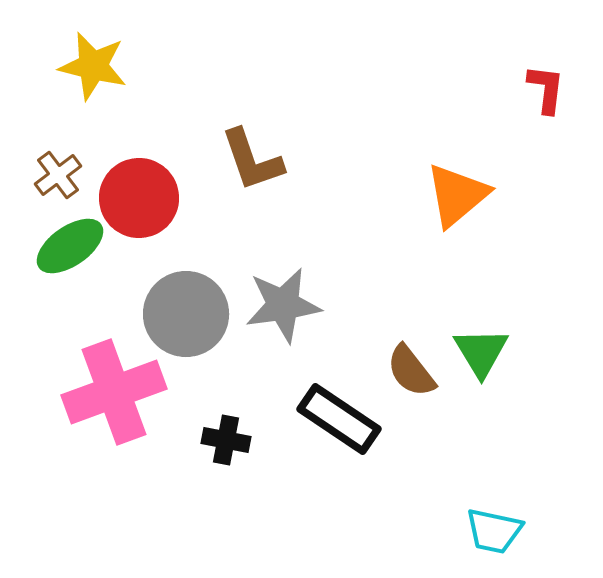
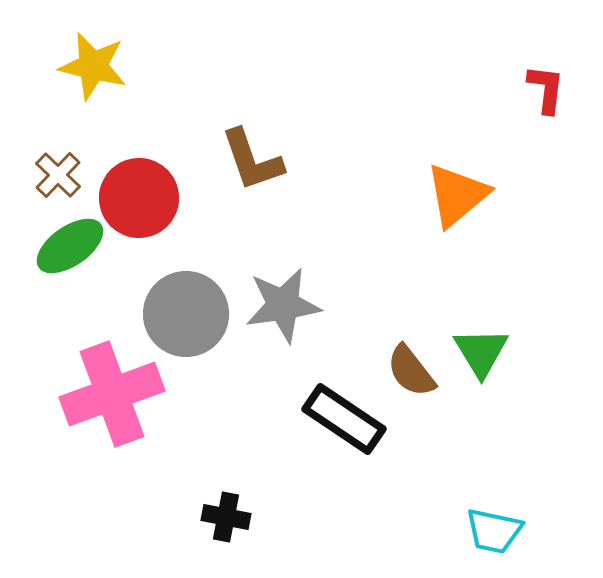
brown cross: rotated 9 degrees counterclockwise
pink cross: moved 2 px left, 2 px down
black rectangle: moved 5 px right
black cross: moved 77 px down
